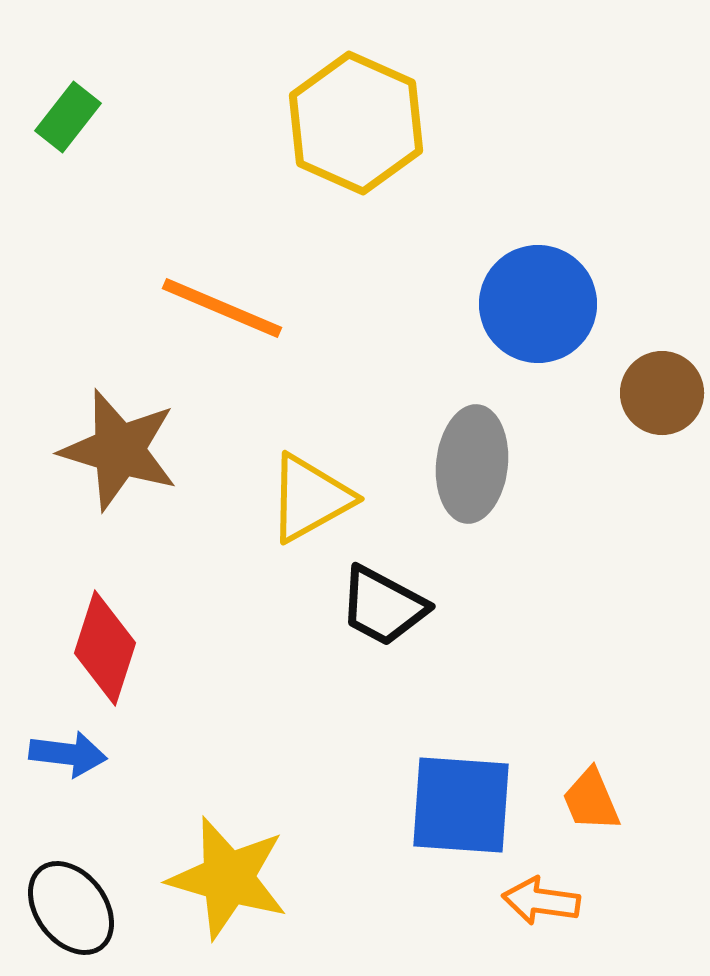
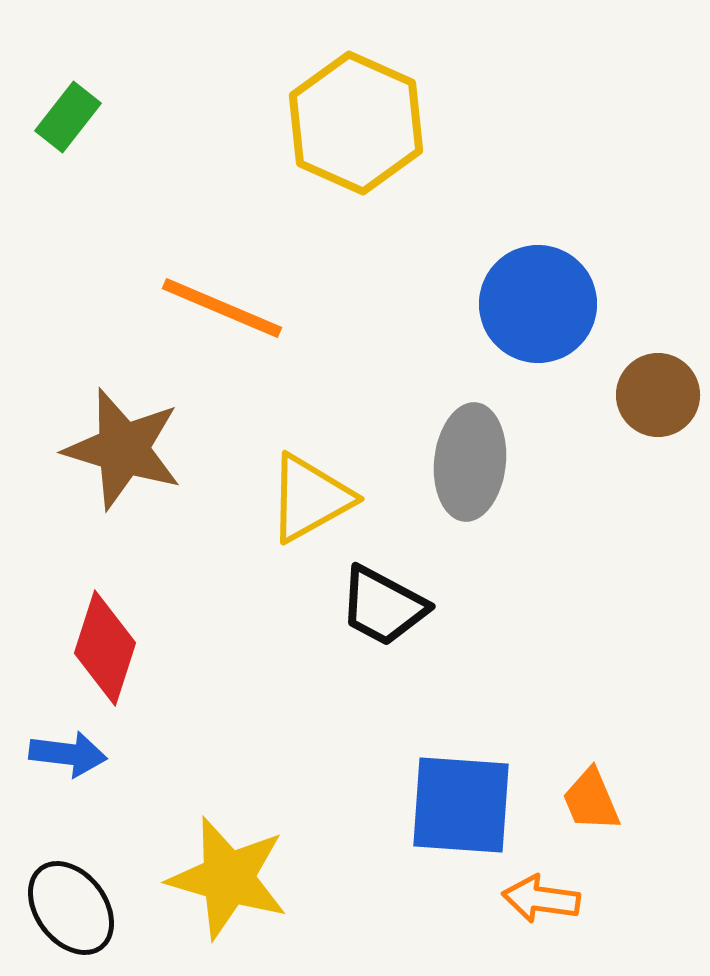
brown circle: moved 4 px left, 2 px down
brown star: moved 4 px right, 1 px up
gray ellipse: moved 2 px left, 2 px up
orange arrow: moved 2 px up
